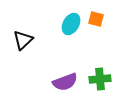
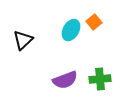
orange square: moved 2 px left, 3 px down; rotated 35 degrees clockwise
cyan ellipse: moved 6 px down
purple semicircle: moved 2 px up
